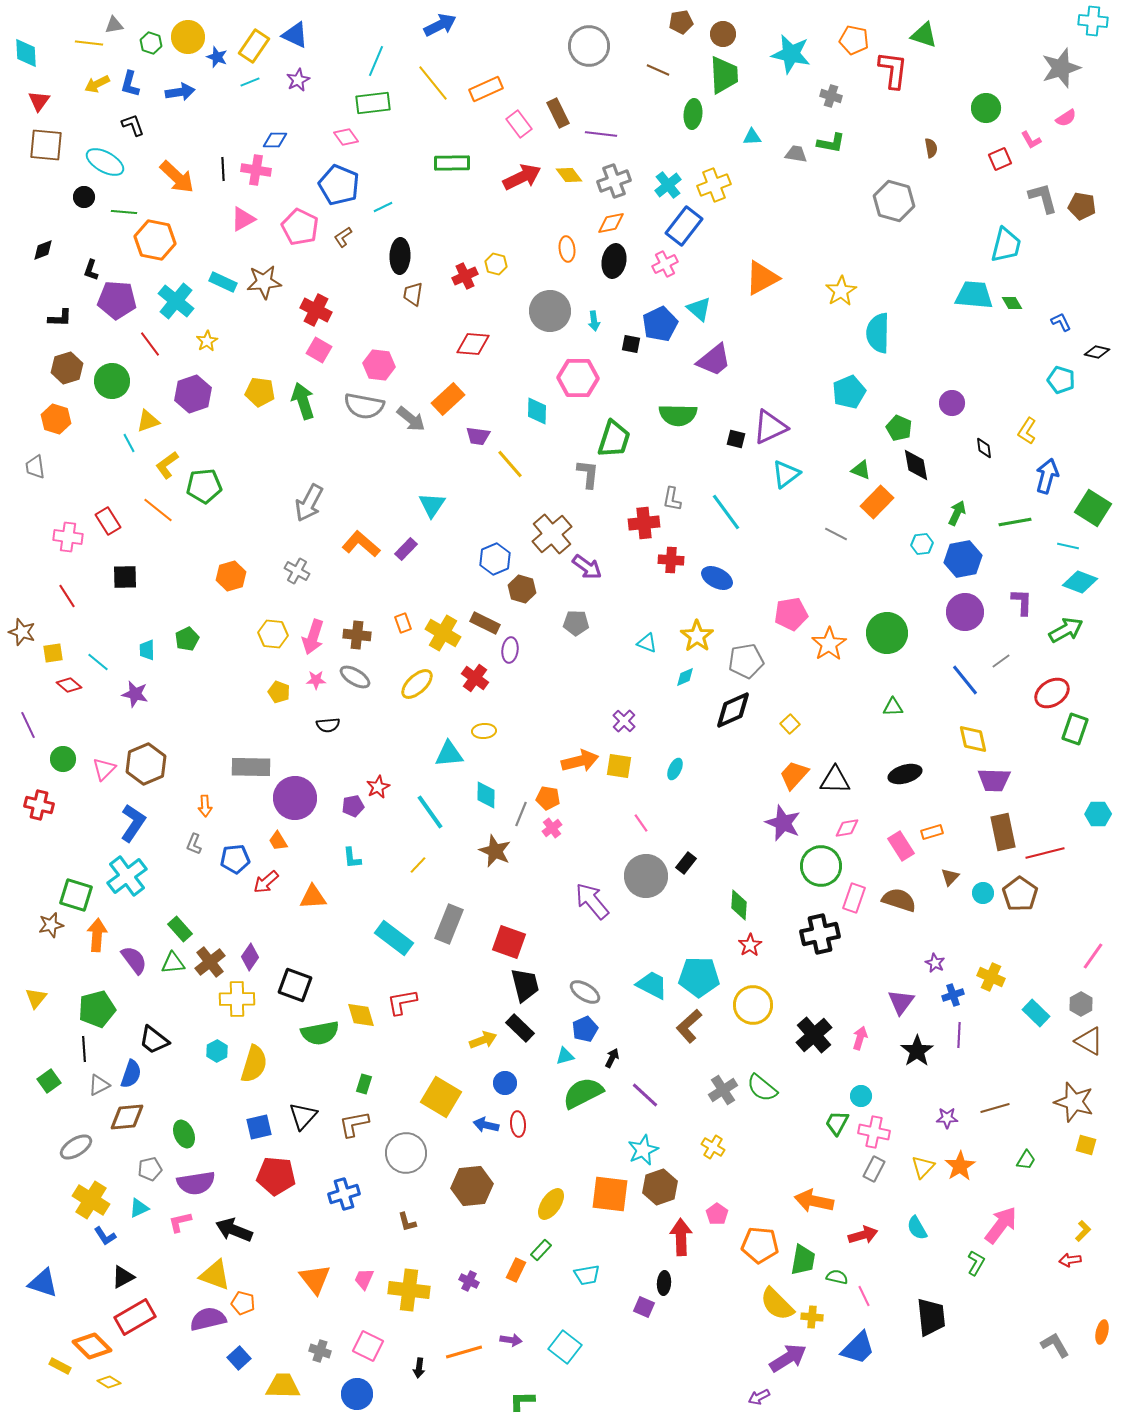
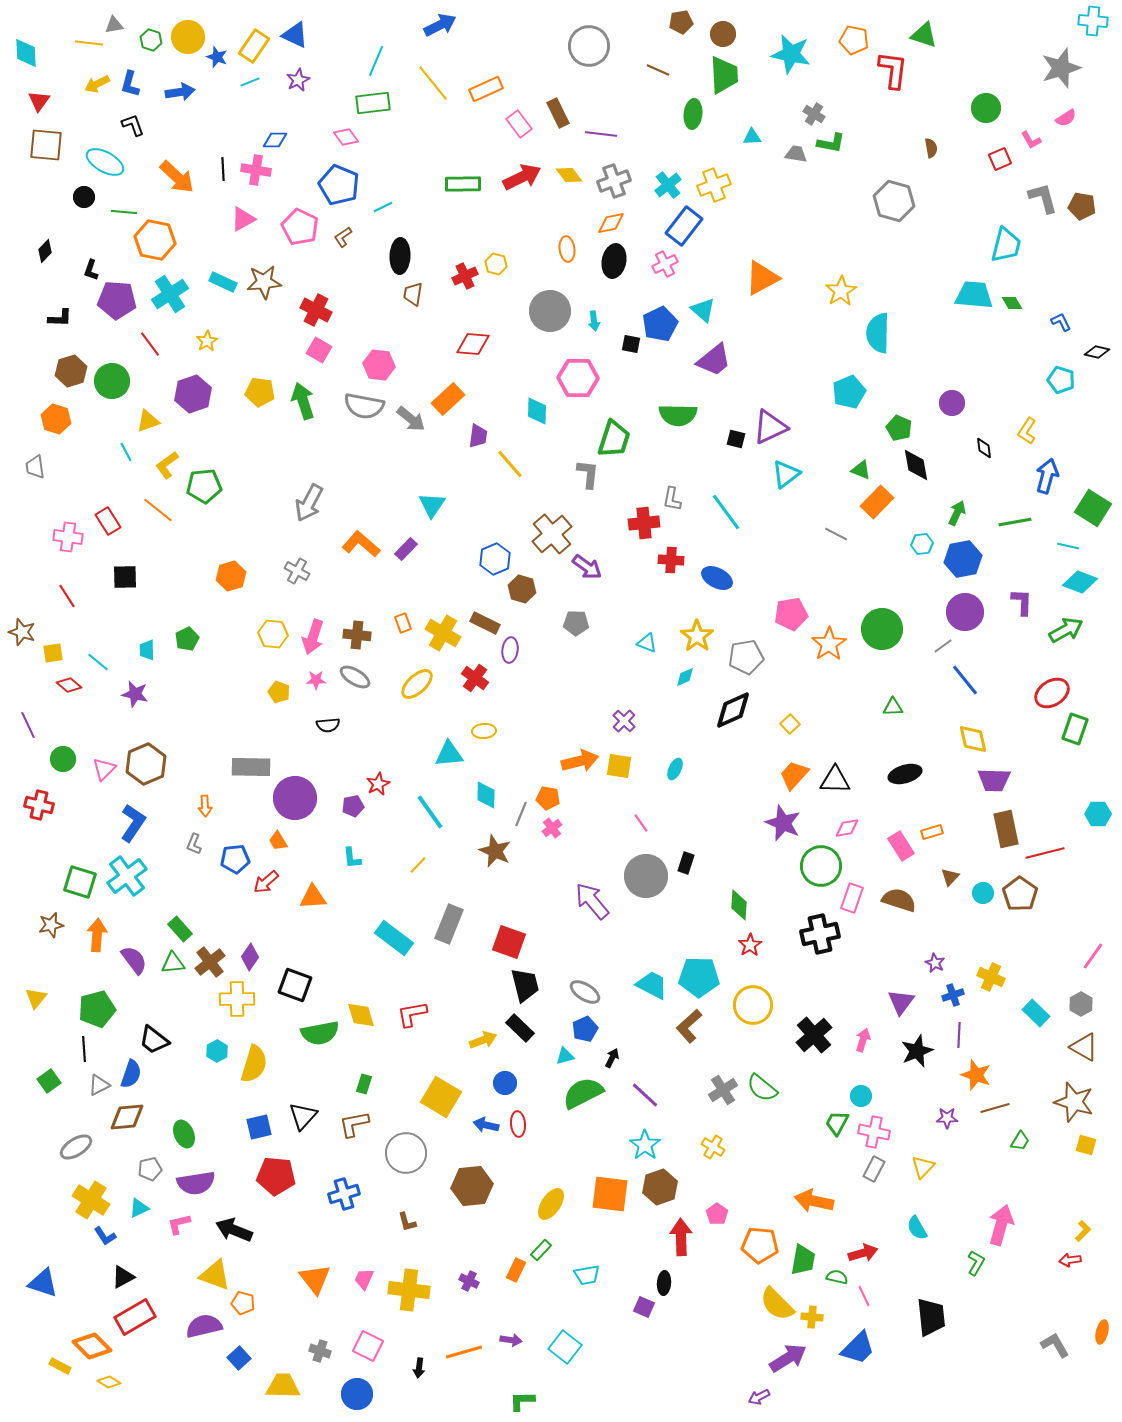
green hexagon at (151, 43): moved 3 px up
gray cross at (831, 96): moved 17 px left, 18 px down; rotated 15 degrees clockwise
green rectangle at (452, 163): moved 11 px right, 21 px down
black diamond at (43, 250): moved 2 px right, 1 px down; rotated 25 degrees counterclockwise
cyan cross at (176, 301): moved 6 px left, 7 px up; rotated 18 degrees clockwise
cyan triangle at (699, 309): moved 4 px right, 1 px down
brown hexagon at (67, 368): moved 4 px right, 3 px down
purple trapezoid at (478, 436): rotated 90 degrees counterclockwise
cyan line at (129, 443): moved 3 px left, 9 px down
green circle at (887, 633): moved 5 px left, 4 px up
gray pentagon at (746, 661): moved 4 px up
gray line at (1001, 661): moved 58 px left, 15 px up
red star at (378, 787): moved 3 px up
brown rectangle at (1003, 832): moved 3 px right, 3 px up
black rectangle at (686, 863): rotated 20 degrees counterclockwise
green square at (76, 895): moved 4 px right, 13 px up
pink rectangle at (854, 898): moved 2 px left
red L-shape at (402, 1002): moved 10 px right, 12 px down
pink arrow at (860, 1038): moved 3 px right, 2 px down
brown triangle at (1089, 1041): moved 5 px left, 6 px down
black star at (917, 1051): rotated 12 degrees clockwise
cyan star at (643, 1150): moved 2 px right, 5 px up; rotated 12 degrees counterclockwise
green trapezoid at (1026, 1160): moved 6 px left, 19 px up
orange star at (960, 1166): moved 16 px right, 91 px up; rotated 20 degrees counterclockwise
pink L-shape at (180, 1222): moved 1 px left, 2 px down
pink arrow at (1001, 1225): rotated 21 degrees counterclockwise
red arrow at (863, 1235): moved 18 px down
purple semicircle at (208, 1319): moved 4 px left, 7 px down
